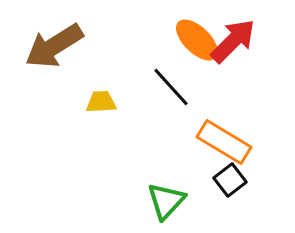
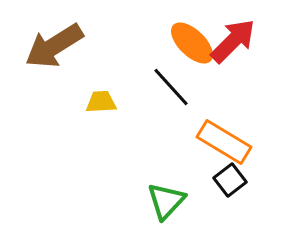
orange ellipse: moved 5 px left, 3 px down
